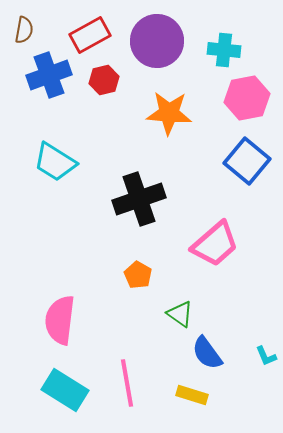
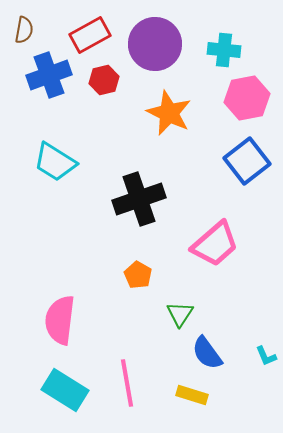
purple circle: moved 2 px left, 3 px down
orange star: rotated 21 degrees clockwise
blue square: rotated 12 degrees clockwise
green triangle: rotated 28 degrees clockwise
